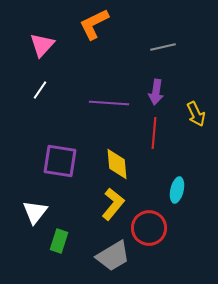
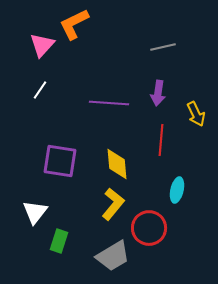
orange L-shape: moved 20 px left
purple arrow: moved 2 px right, 1 px down
red line: moved 7 px right, 7 px down
